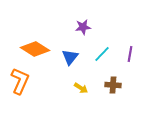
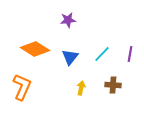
purple star: moved 15 px left, 7 px up
orange L-shape: moved 2 px right, 6 px down
yellow arrow: rotated 112 degrees counterclockwise
